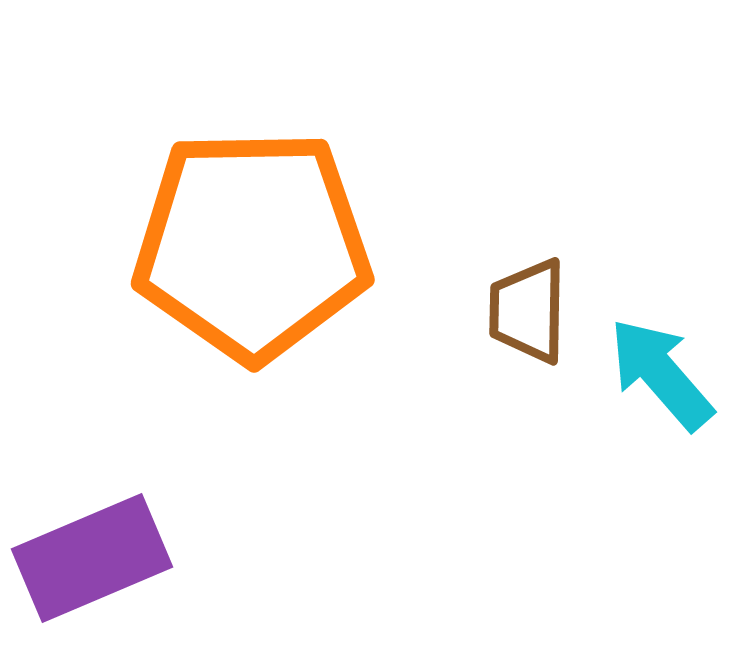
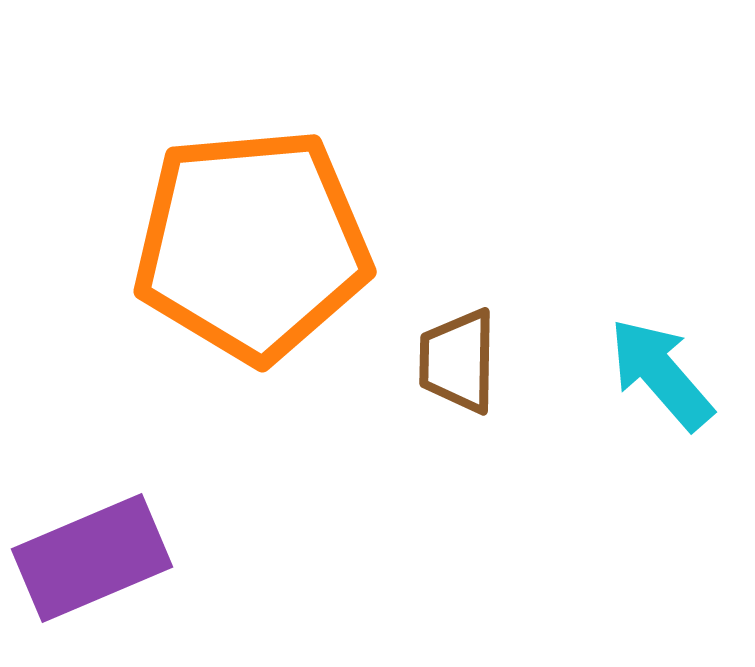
orange pentagon: rotated 4 degrees counterclockwise
brown trapezoid: moved 70 px left, 50 px down
